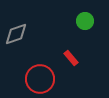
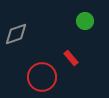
red circle: moved 2 px right, 2 px up
